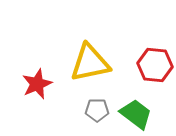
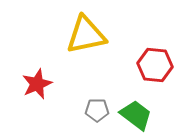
yellow triangle: moved 4 px left, 28 px up
green trapezoid: moved 1 px down
